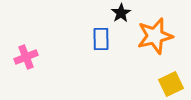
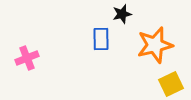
black star: moved 1 px right, 1 px down; rotated 18 degrees clockwise
orange star: moved 9 px down
pink cross: moved 1 px right, 1 px down
